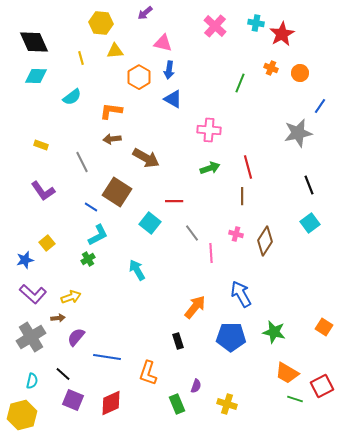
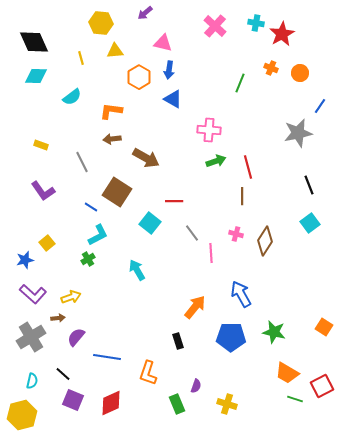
green arrow at (210, 168): moved 6 px right, 7 px up
